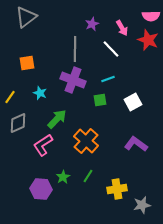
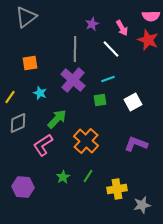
orange square: moved 3 px right
purple cross: rotated 20 degrees clockwise
purple L-shape: rotated 15 degrees counterclockwise
purple hexagon: moved 18 px left, 2 px up
